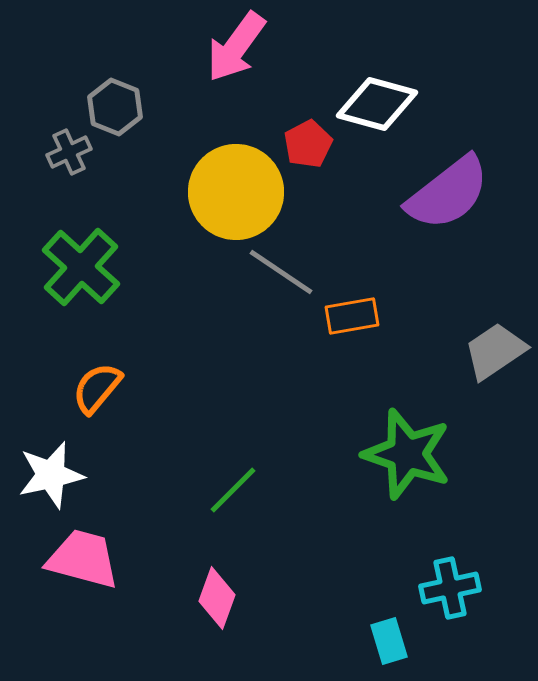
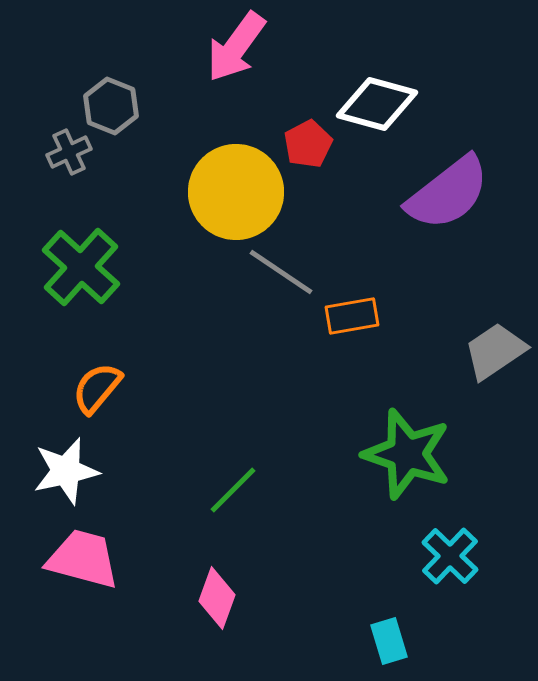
gray hexagon: moved 4 px left, 1 px up
white star: moved 15 px right, 4 px up
cyan cross: moved 32 px up; rotated 34 degrees counterclockwise
